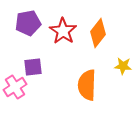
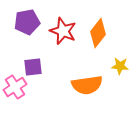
purple pentagon: moved 1 px left, 1 px up
red star: rotated 12 degrees counterclockwise
yellow star: moved 3 px left
orange semicircle: rotated 100 degrees counterclockwise
